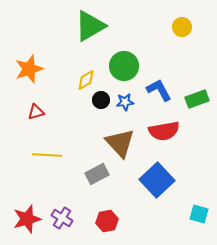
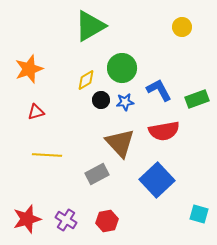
green circle: moved 2 px left, 2 px down
purple cross: moved 4 px right, 2 px down
